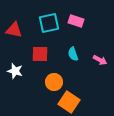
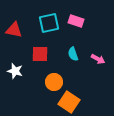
pink arrow: moved 2 px left, 1 px up
